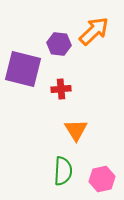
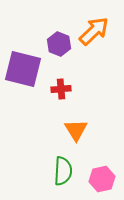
purple hexagon: rotated 15 degrees clockwise
